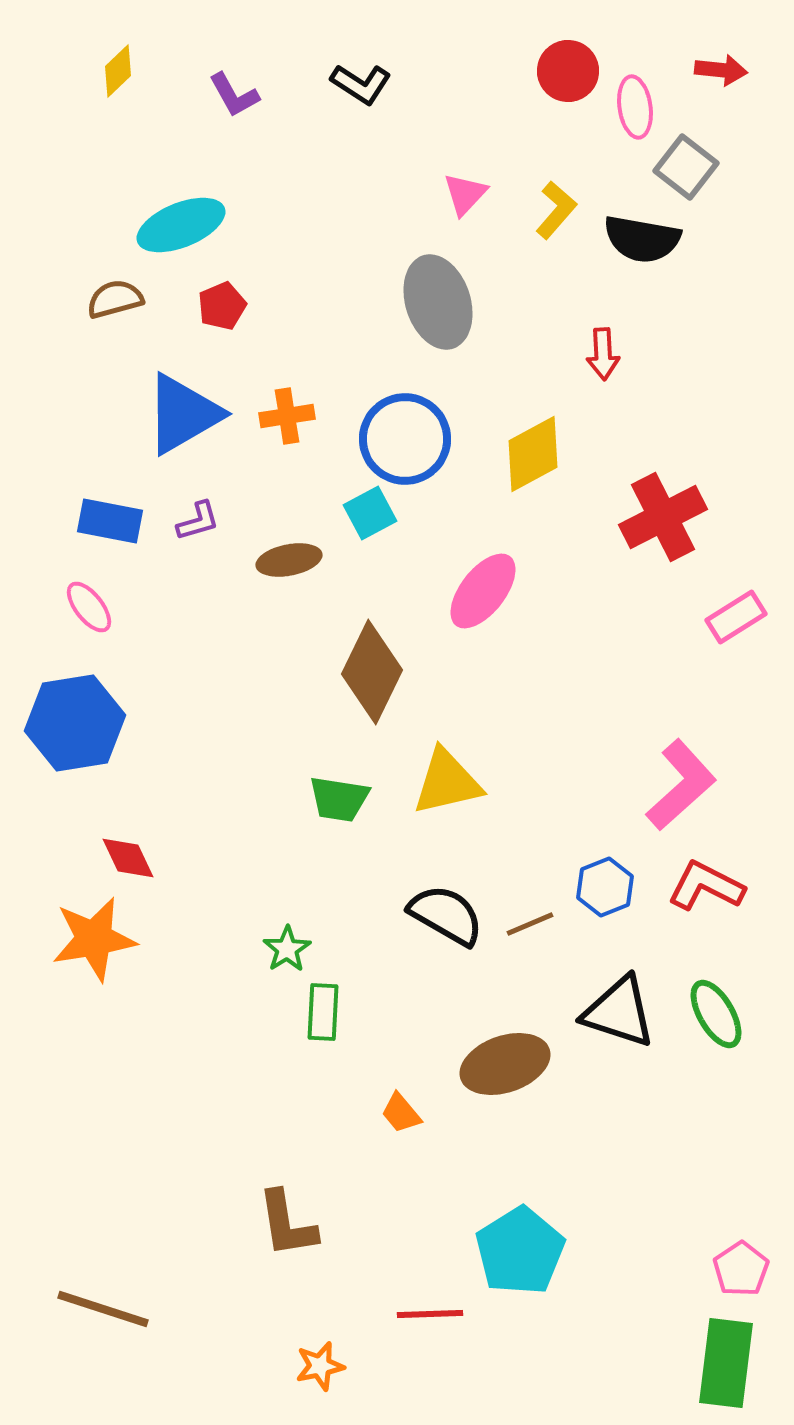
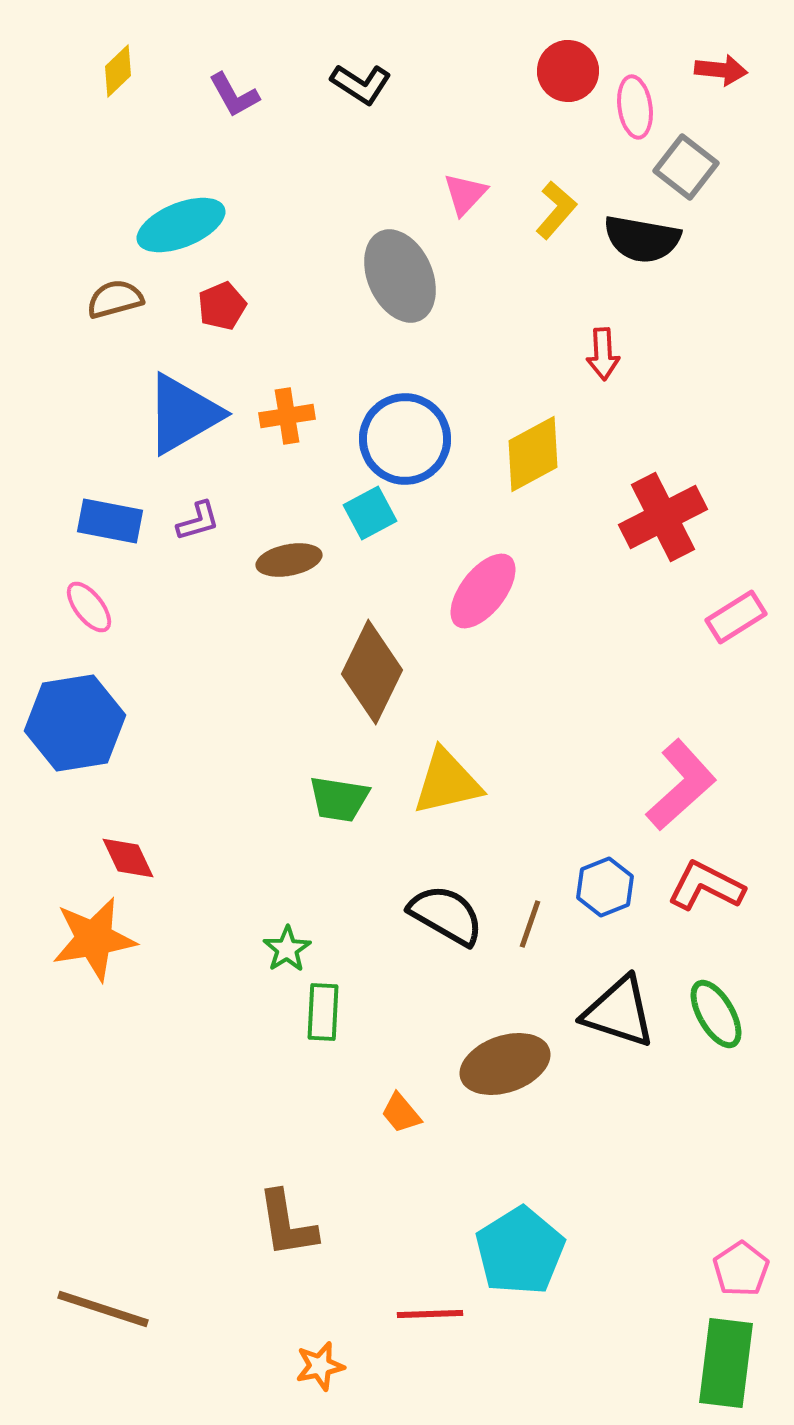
gray ellipse at (438, 302): moved 38 px left, 26 px up; rotated 6 degrees counterclockwise
brown line at (530, 924): rotated 48 degrees counterclockwise
